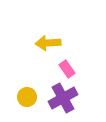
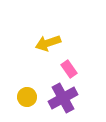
yellow arrow: rotated 15 degrees counterclockwise
pink rectangle: moved 2 px right
